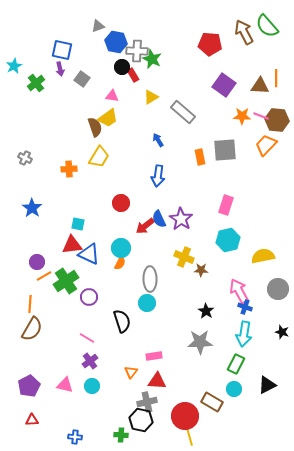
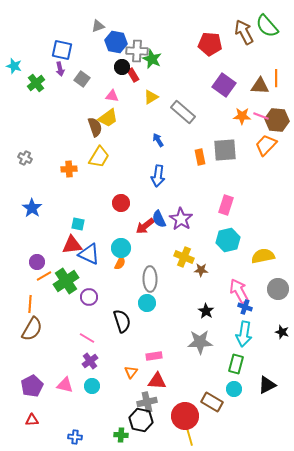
cyan star at (14, 66): rotated 28 degrees counterclockwise
green rectangle at (236, 364): rotated 12 degrees counterclockwise
purple pentagon at (29, 386): moved 3 px right
